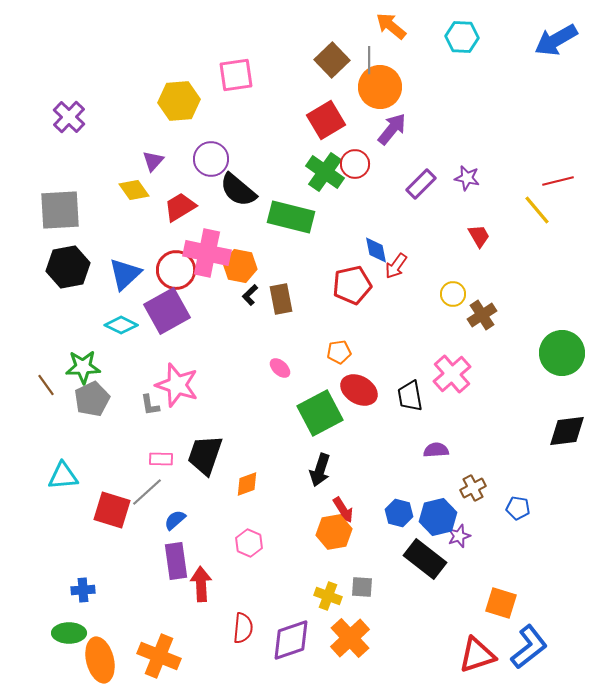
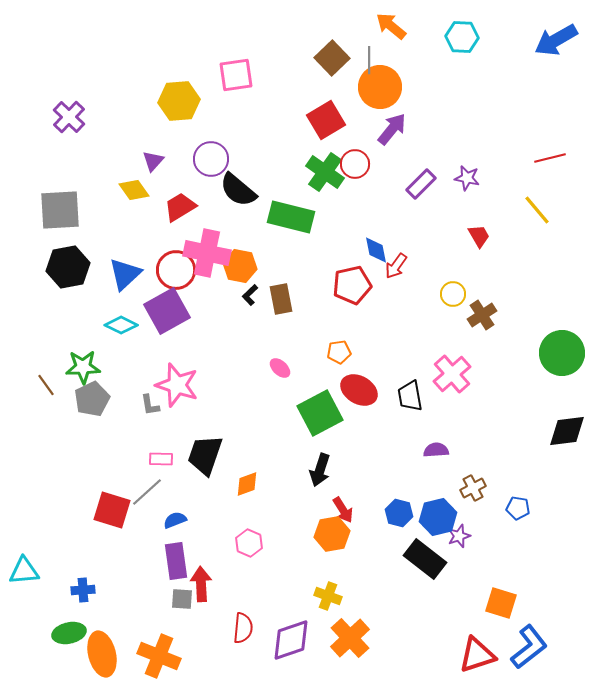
brown square at (332, 60): moved 2 px up
red line at (558, 181): moved 8 px left, 23 px up
cyan triangle at (63, 476): moved 39 px left, 95 px down
blue semicircle at (175, 520): rotated 20 degrees clockwise
orange hexagon at (334, 532): moved 2 px left, 2 px down
gray square at (362, 587): moved 180 px left, 12 px down
green ellipse at (69, 633): rotated 12 degrees counterclockwise
orange ellipse at (100, 660): moved 2 px right, 6 px up
